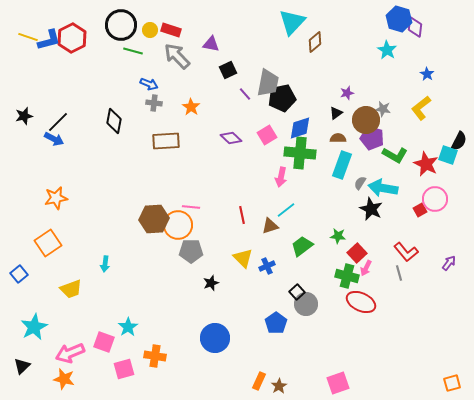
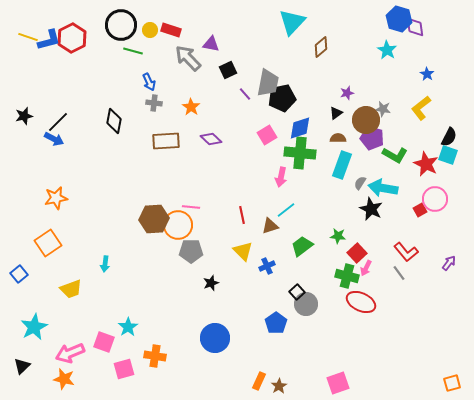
purple diamond at (415, 27): rotated 15 degrees counterclockwise
brown diamond at (315, 42): moved 6 px right, 5 px down
gray arrow at (177, 56): moved 11 px right, 2 px down
blue arrow at (149, 84): moved 2 px up; rotated 42 degrees clockwise
purple diamond at (231, 138): moved 20 px left, 1 px down
black semicircle at (459, 141): moved 10 px left, 4 px up
yellow triangle at (243, 258): moved 7 px up
gray line at (399, 273): rotated 21 degrees counterclockwise
